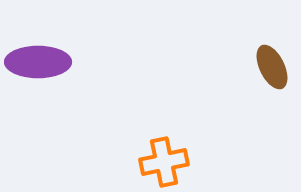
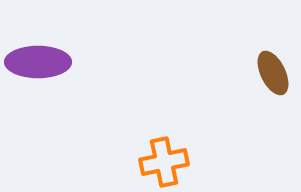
brown ellipse: moved 1 px right, 6 px down
